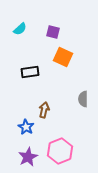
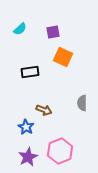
purple square: rotated 24 degrees counterclockwise
gray semicircle: moved 1 px left, 4 px down
brown arrow: rotated 98 degrees clockwise
